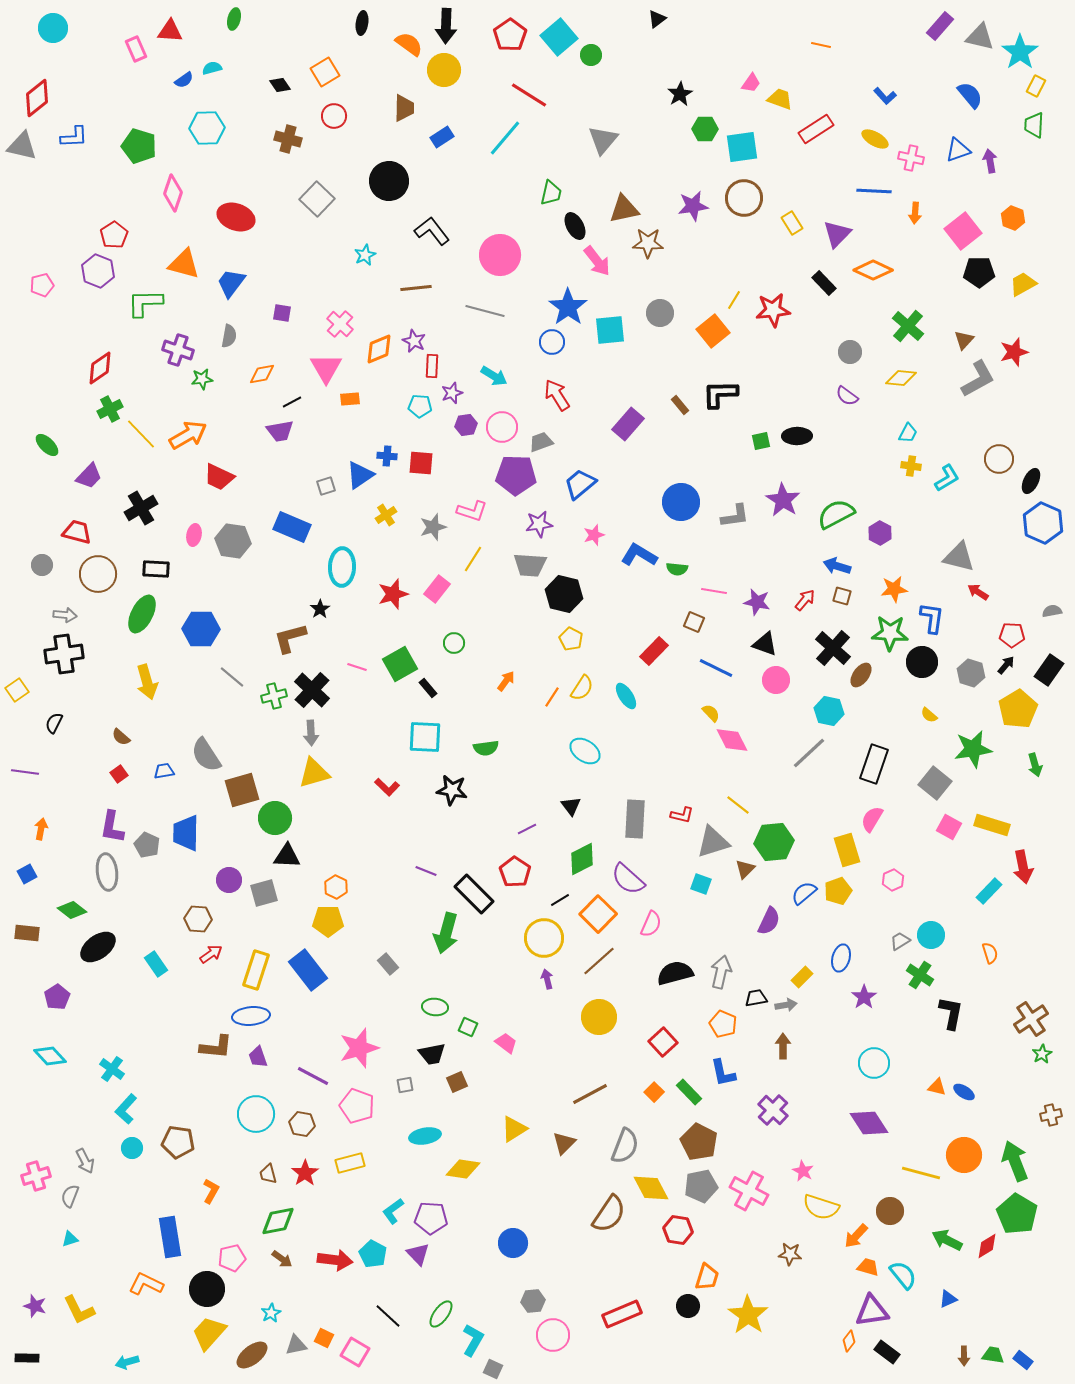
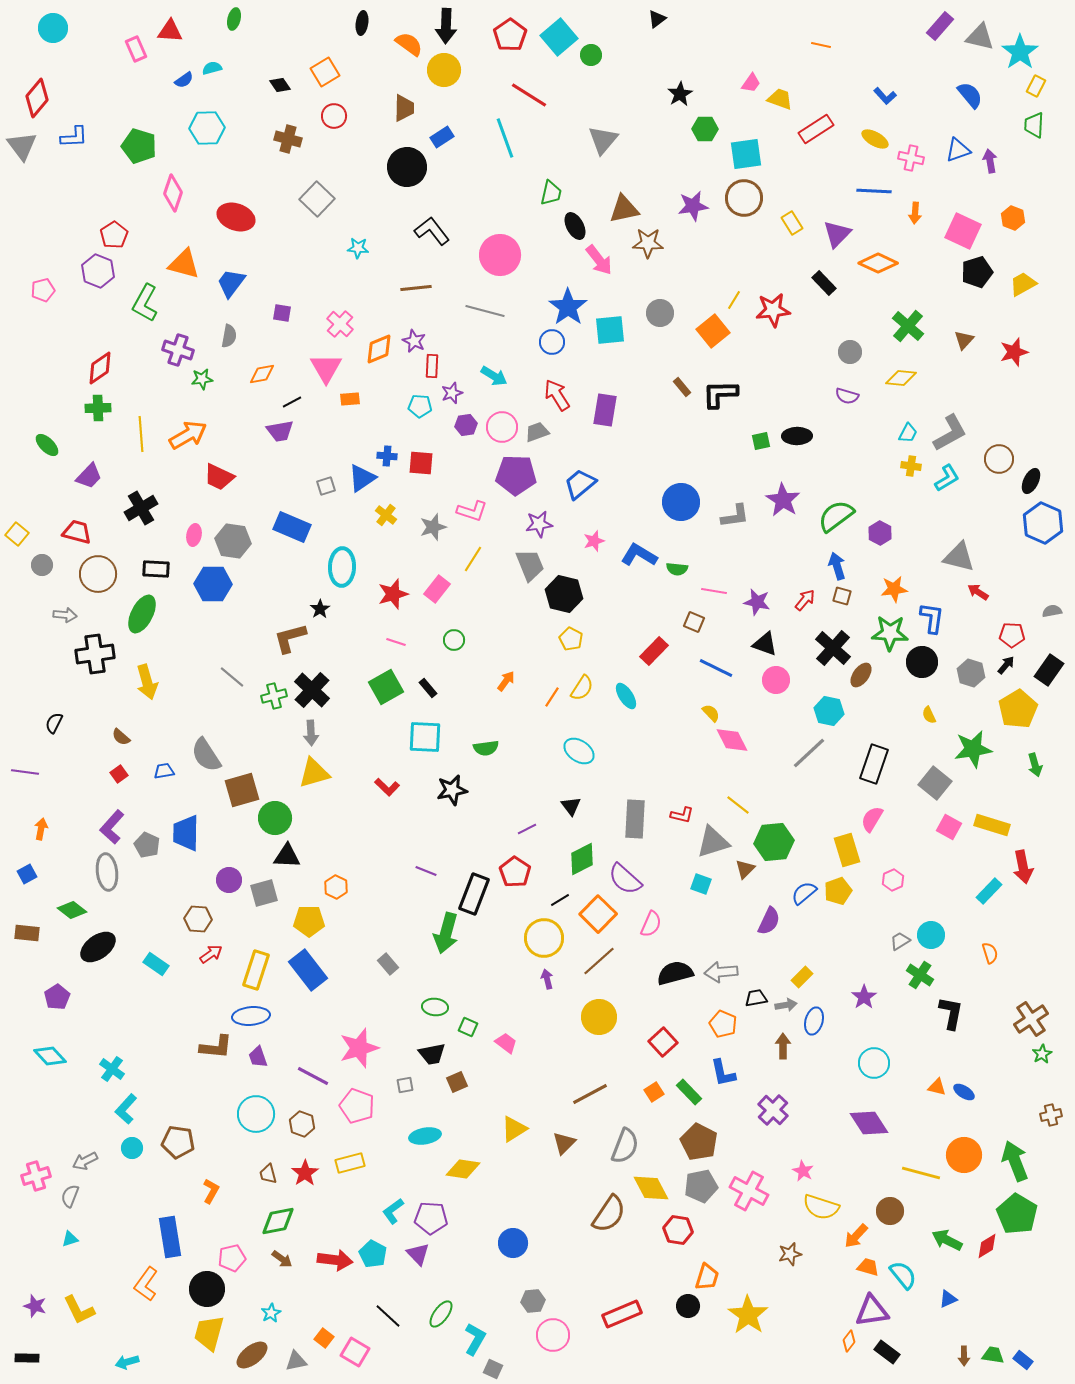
red diamond at (37, 98): rotated 12 degrees counterclockwise
cyan line at (505, 138): rotated 60 degrees counterclockwise
gray triangle at (22, 146): rotated 40 degrees clockwise
cyan square at (742, 147): moved 4 px right, 7 px down
black circle at (389, 181): moved 18 px right, 14 px up
pink square at (963, 231): rotated 27 degrees counterclockwise
cyan star at (365, 255): moved 7 px left, 7 px up; rotated 30 degrees clockwise
pink arrow at (597, 261): moved 2 px right, 1 px up
orange diamond at (873, 270): moved 5 px right, 7 px up
black pentagon at (979, 272): moved 2 px left; rotated 16 degrees counterclockwise
pink pentagon at (42, 285): moved 1 px right, 5 px down
green L-shape at (145, 303): rotated 60 degrees counterclockwise
gray L-shape at (978, 379): moved 28 px left, 54 px down
purple semicircle at (847, 396): rotated 20 degrees counterclockwise
brown rectangle at (680, 405): moved 2 px right, 18 px up
green cross at (110, 409): moved 12 px left, 1 px up; rotated 25 degrees clockwise
purple rectangle at (628, 424): moved 23 px left, 14 px up; rotated 32 degrees counterclockwise
yellow line at (141, 434): rotated 40 degrees clockwise
gray trapezoid at (541, 442): moved 4 px left, 10 px up
blue triangle at (360, 475): moved 2 px right, 3 px down
green semicircle at (836, 514): moved 2 px down; rotated 9 degrees counterclockwise
yellow cross at (386, 515): rotated 20 degrees counterclockwise
pink star at (594, 535): moved 6 px down
gray trapezoid at (530, 565): rotated 116 degrees counterclockwise
blue arrow at (837, 566): rotated 56 degrees clockwise
blue hexagon at (201, 629): moved 12 px right, 45 px up
green circle at (454, 643): moved 3 px up
black cross at (64, 654): moved 31 px right
green square at (400, 664): moved 14 px left, 23 px down
pink line at (357, 667): moved 39 px right, 25 px up
yellow square at (17, 690): moved 156 px up; rotated 15 degrees counterclockwise
yellow semicircle at (929, 715): rotated 24 degrees clockwise
cyan ellipse at (585, 751): moved 6 px left
black star at (452, 790): rotated 20 degrees counterclockwise
purple L-shape at (112, 827): rotated 32 degrees clockwise
purple semicircle at (628, 879): moved 3 px left
black rectangle at (474, 894): rotated 66 degrees clockwise
yellow pentagon at (328, 921): moved 19 px left
blue ellipse at (841, 958): moved 27 px left, 63 px down
cyan rectangle at (156, 964): rotated 20 degrees counterclockwise
gray arrow at (721, 972): rotated 108 degrees counterclockwise
orange square at (654, 1092): rotated 12 degrees clockwise
brown hexagon at (302, 1124): rotated 10 degrees clockwise
gray arrow at (85, 1161): rotated 90 degrees clockwise
brown star at (790, 1254): rotated 20 degrees counterclockwise
orange L-shape at (146, 1284): rotated 80 degrees counterclockwise
yellow trapezoid at (209, 1333): rotated 27 degrees counterclockwise
orange square at (324, 1338): rotated 12 degrees clockwise
cyan L-shape at (473, 1340): moved 2 px right, 1 px up
gray triangle at (296, 1345): moved 16 px down
